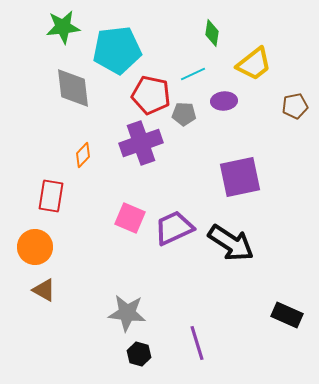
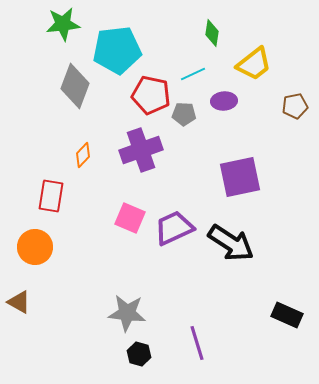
green star: moved 3 px up
gray diamond: moved 2 px right, 2 px up; rotated 27 degrees clockwise
purple cross: moved 7 px down
brown triangle: moved 25 px left, 12 px down
